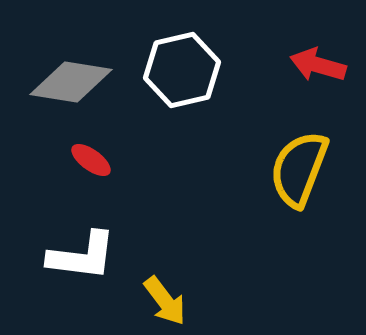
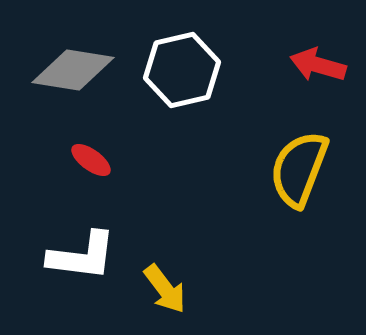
gray diamond: moved 2 px right, 12 px up
yellow arrow: moved 12 px up
